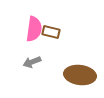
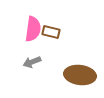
pink semicircle: moved 1 px left
